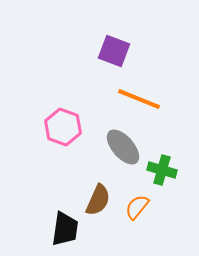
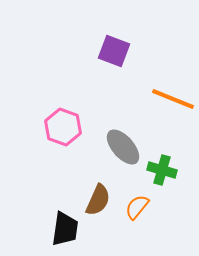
orange line: moved 34 px right
